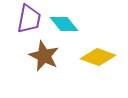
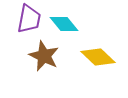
yellow diamond: rotated 24 degrees clockwise
